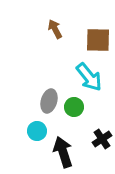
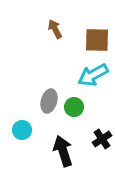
brown square: moved 1 px left
cyan arrow: moved 4 px right, 2 px up; rotated 100 degrees clockwise
cyan circle: moved 15 px left, 1 px up
black arrow: moved 1 px up
